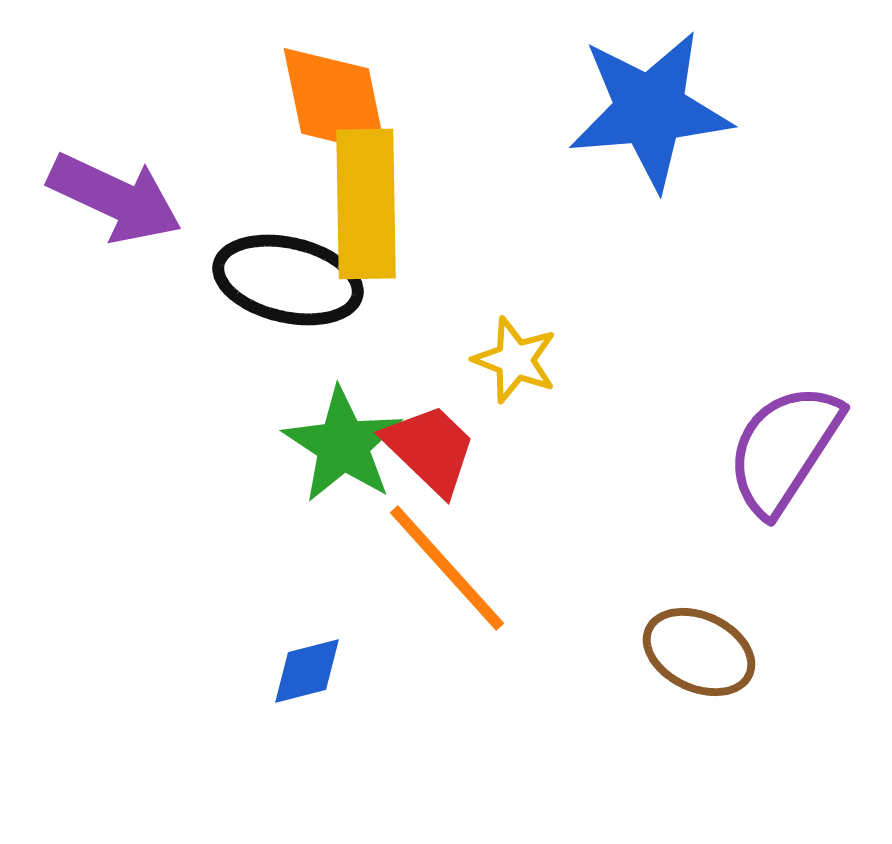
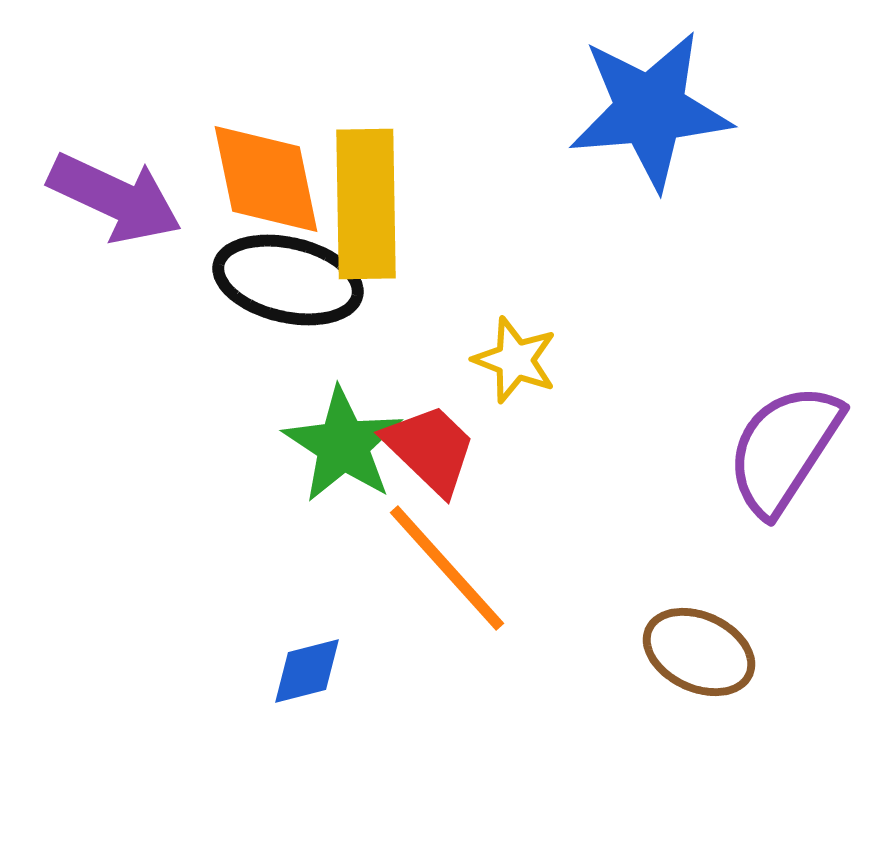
orange diamond: moved 69 px left, 78 px down
